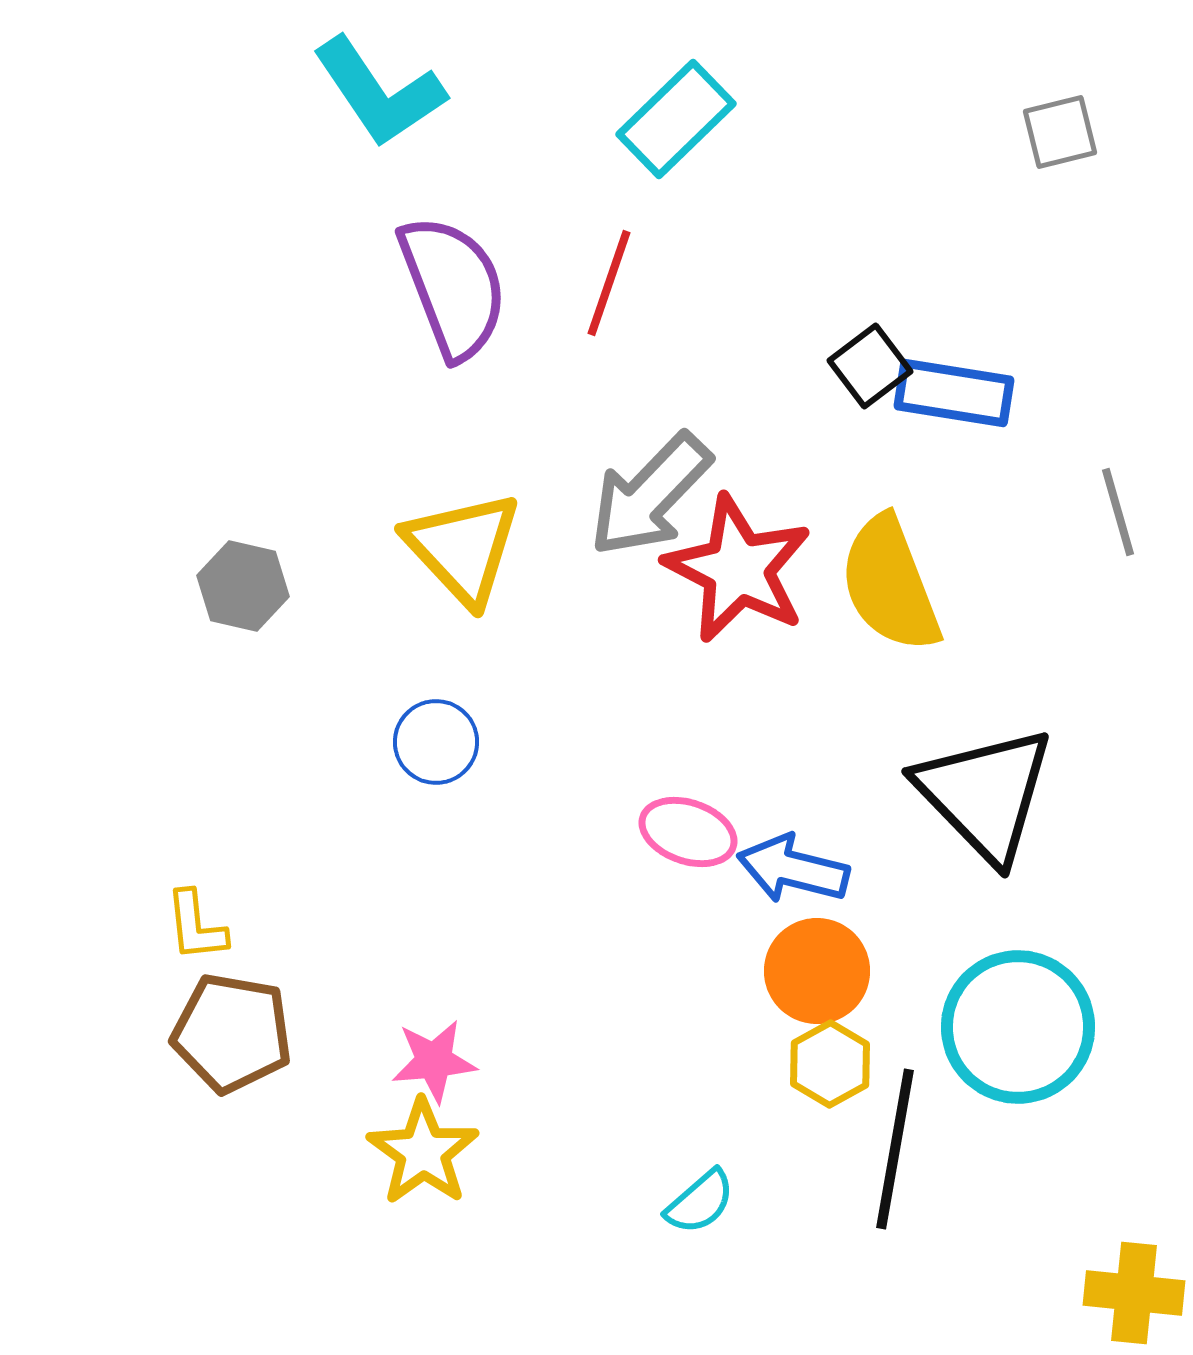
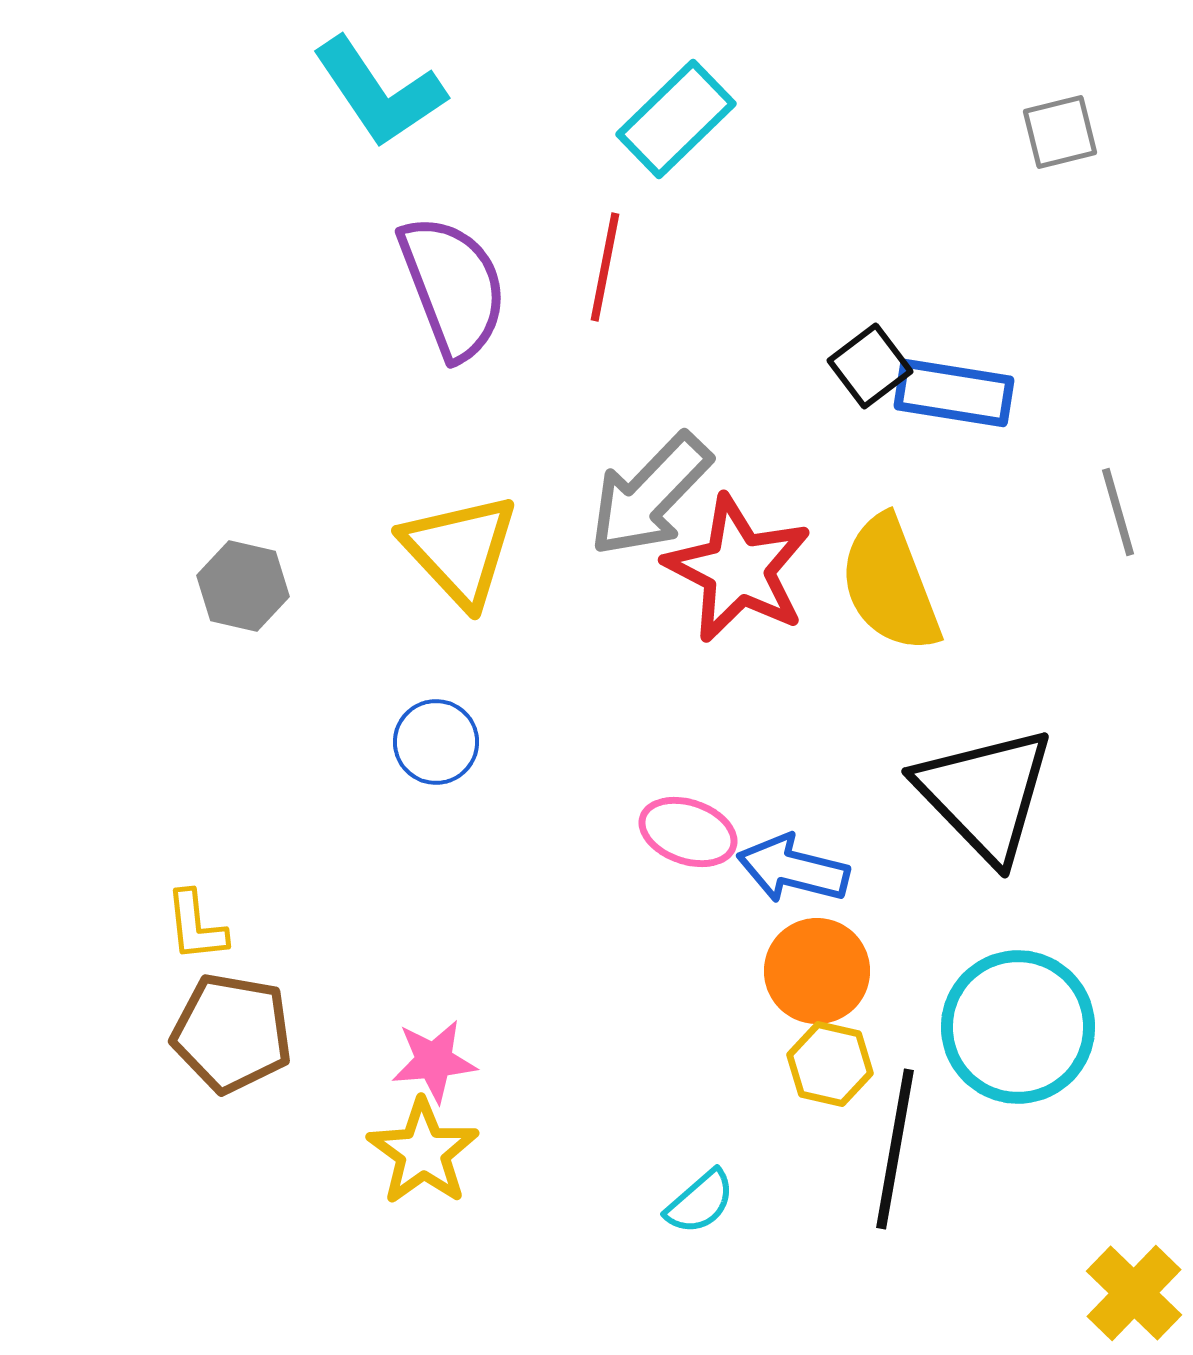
red line: moved 4 px left, 16 px up; rotated 8 degrees counterclockwise
yellow triangle: moved 3 px left, 2 px down
yellow hexagon: rotated 18 degrees counterclockwise
yellow cross: rotated 38 degrees clockwise
